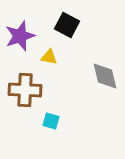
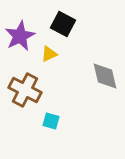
black square: moved 4 px left, 1 px up
purple star: rotated 8 degrees counterclockwise
yellow triangle: moved 3 px up; rotated 36 degrees counterclockwise
brown cross: rotated 24 degrees clockwise
